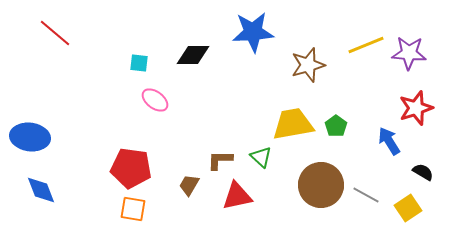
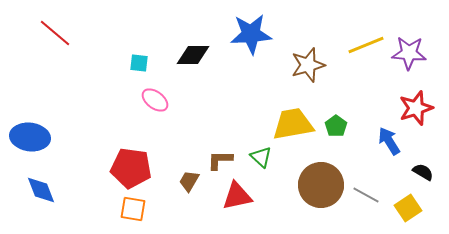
blue star: moved 2 px left, 2 px down
brown trapezoid: moved 4 px up
